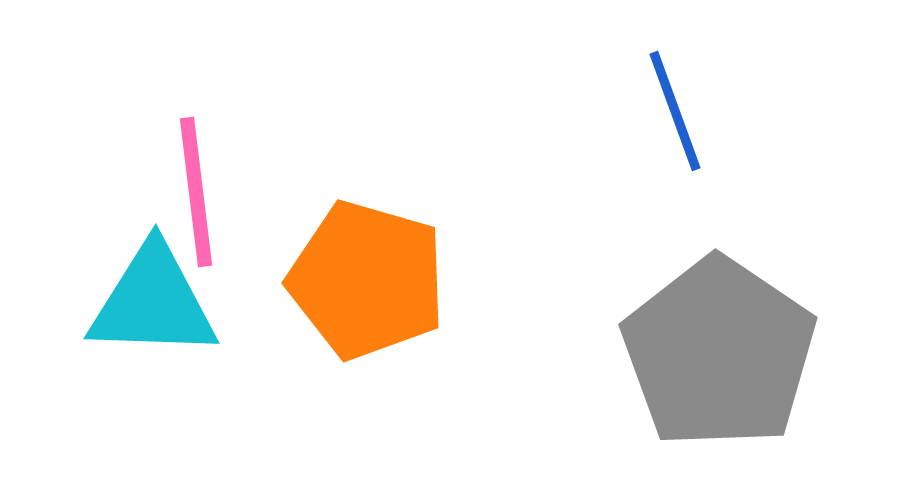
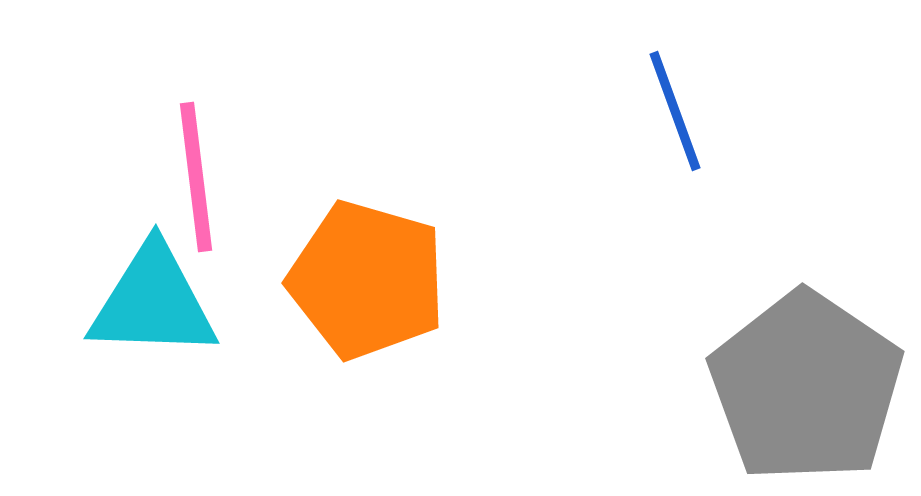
pink line: moved 15 px up
gray pentagon: moved 87 px right, 34 px down
